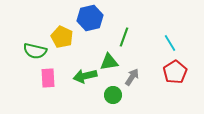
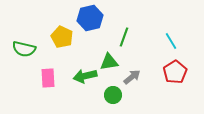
cyan line: moved 1 px right, 2 px up
green semicircle: moved 11 px left, 2 px up
gray arrow: rotated 18 degrees clockwise
